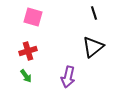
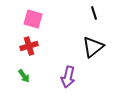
pink square: moved 2 px down
red cross: moved 1 px right, 5 px up
green arrow: moved 2 px left
